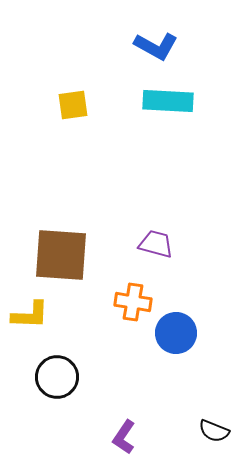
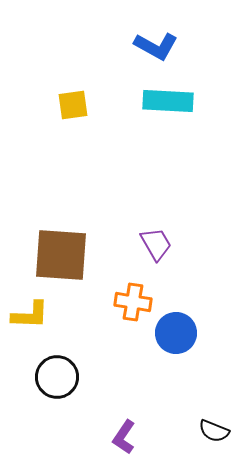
purple trapezoid: rotated 45 degrees clockwise
